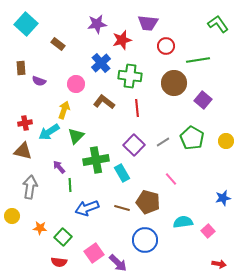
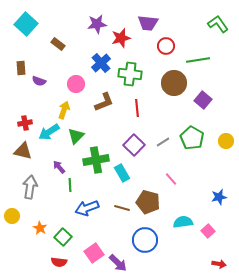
red star at (122, 40): moved 1 px left, 2 px up
green cross at (130, 76): moved 2 px up
brown L-shape at (104, 102): rotated 120 degrees clockwise
blue star at (223, 198): moved 4 px left, 1 px up
orange star at (40, 228): rotated 24 degrees clockwise
